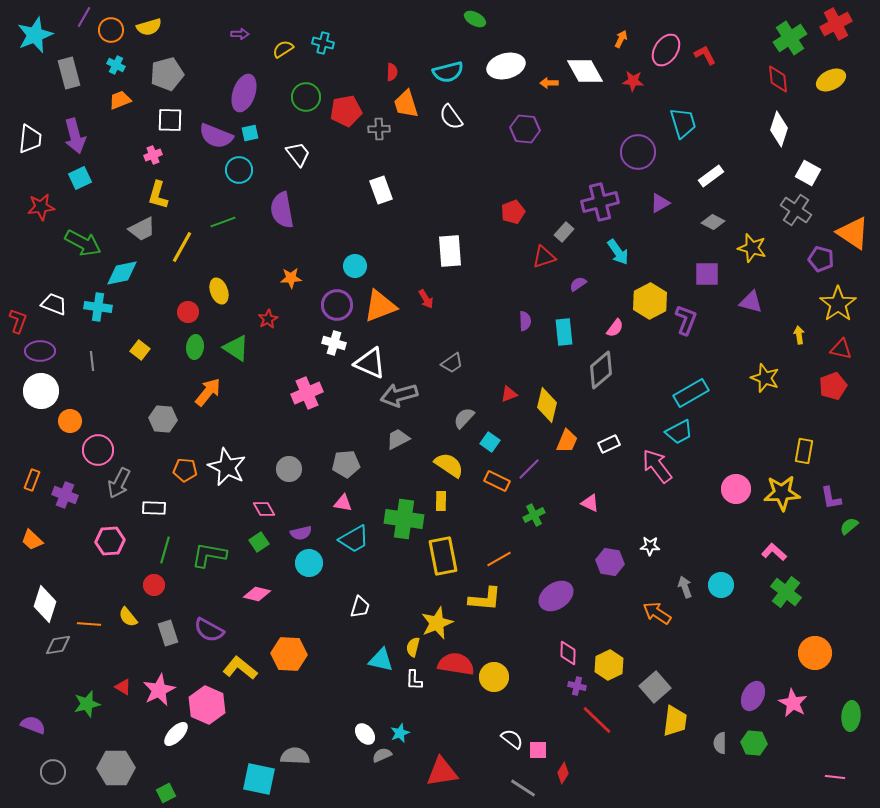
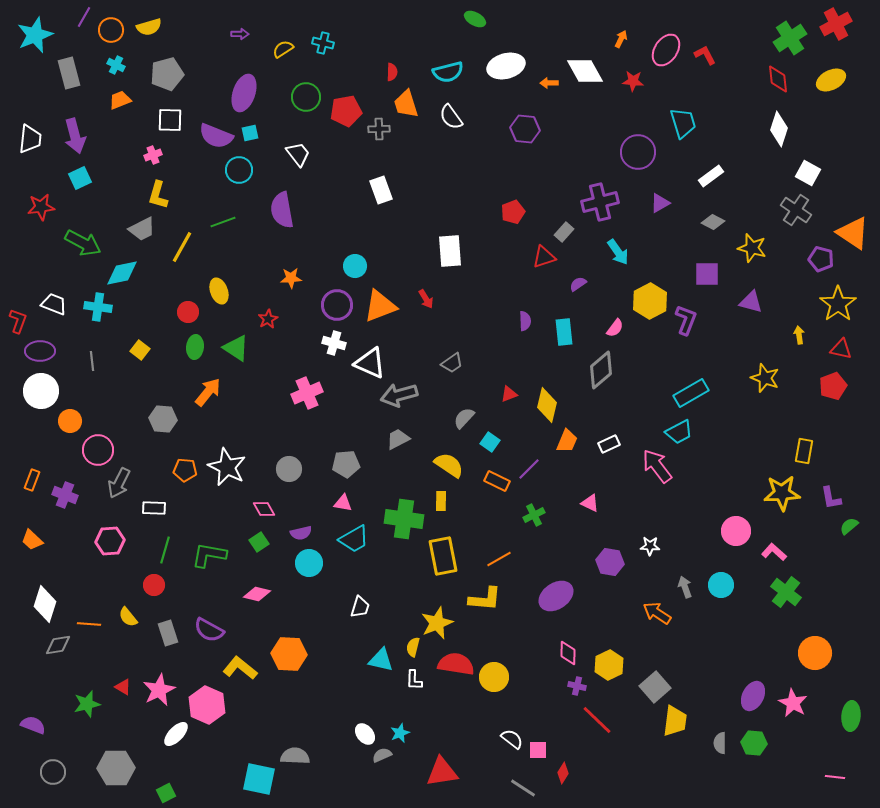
pink circle at (736, 489): moved 42 px down
